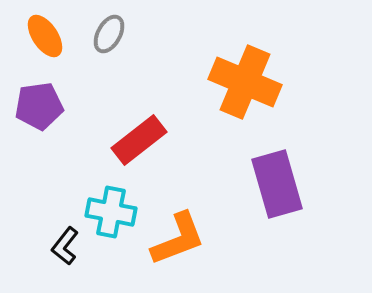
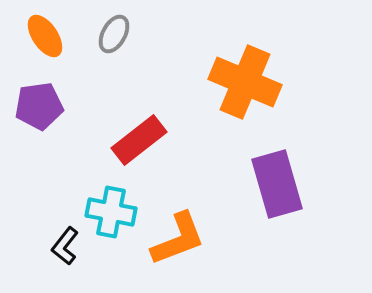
gray ellipse: moved 5 px right
